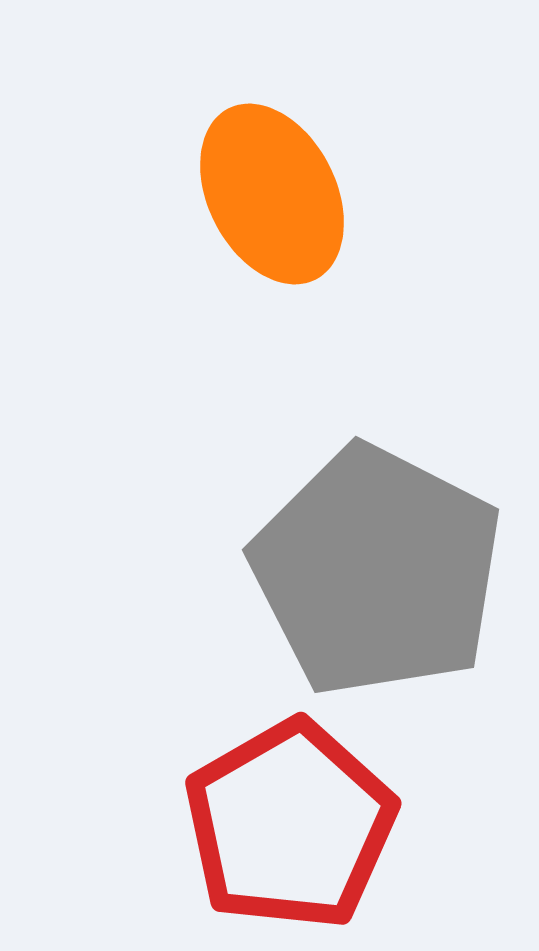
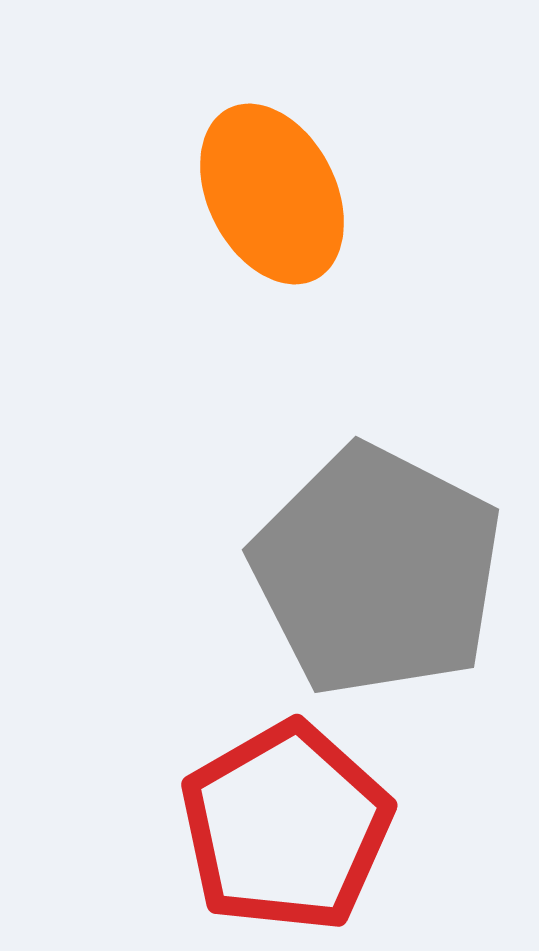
red pentagon: moved 4 px left, 2 px down
